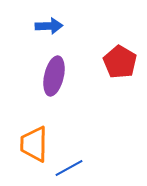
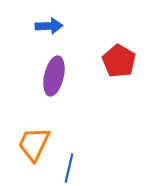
red pentagon: moved 1 px left, 1 px up
orange trapezoid: rotated 24 degrees clockwise
blue line: rotated 48 degrees counterclockwise
